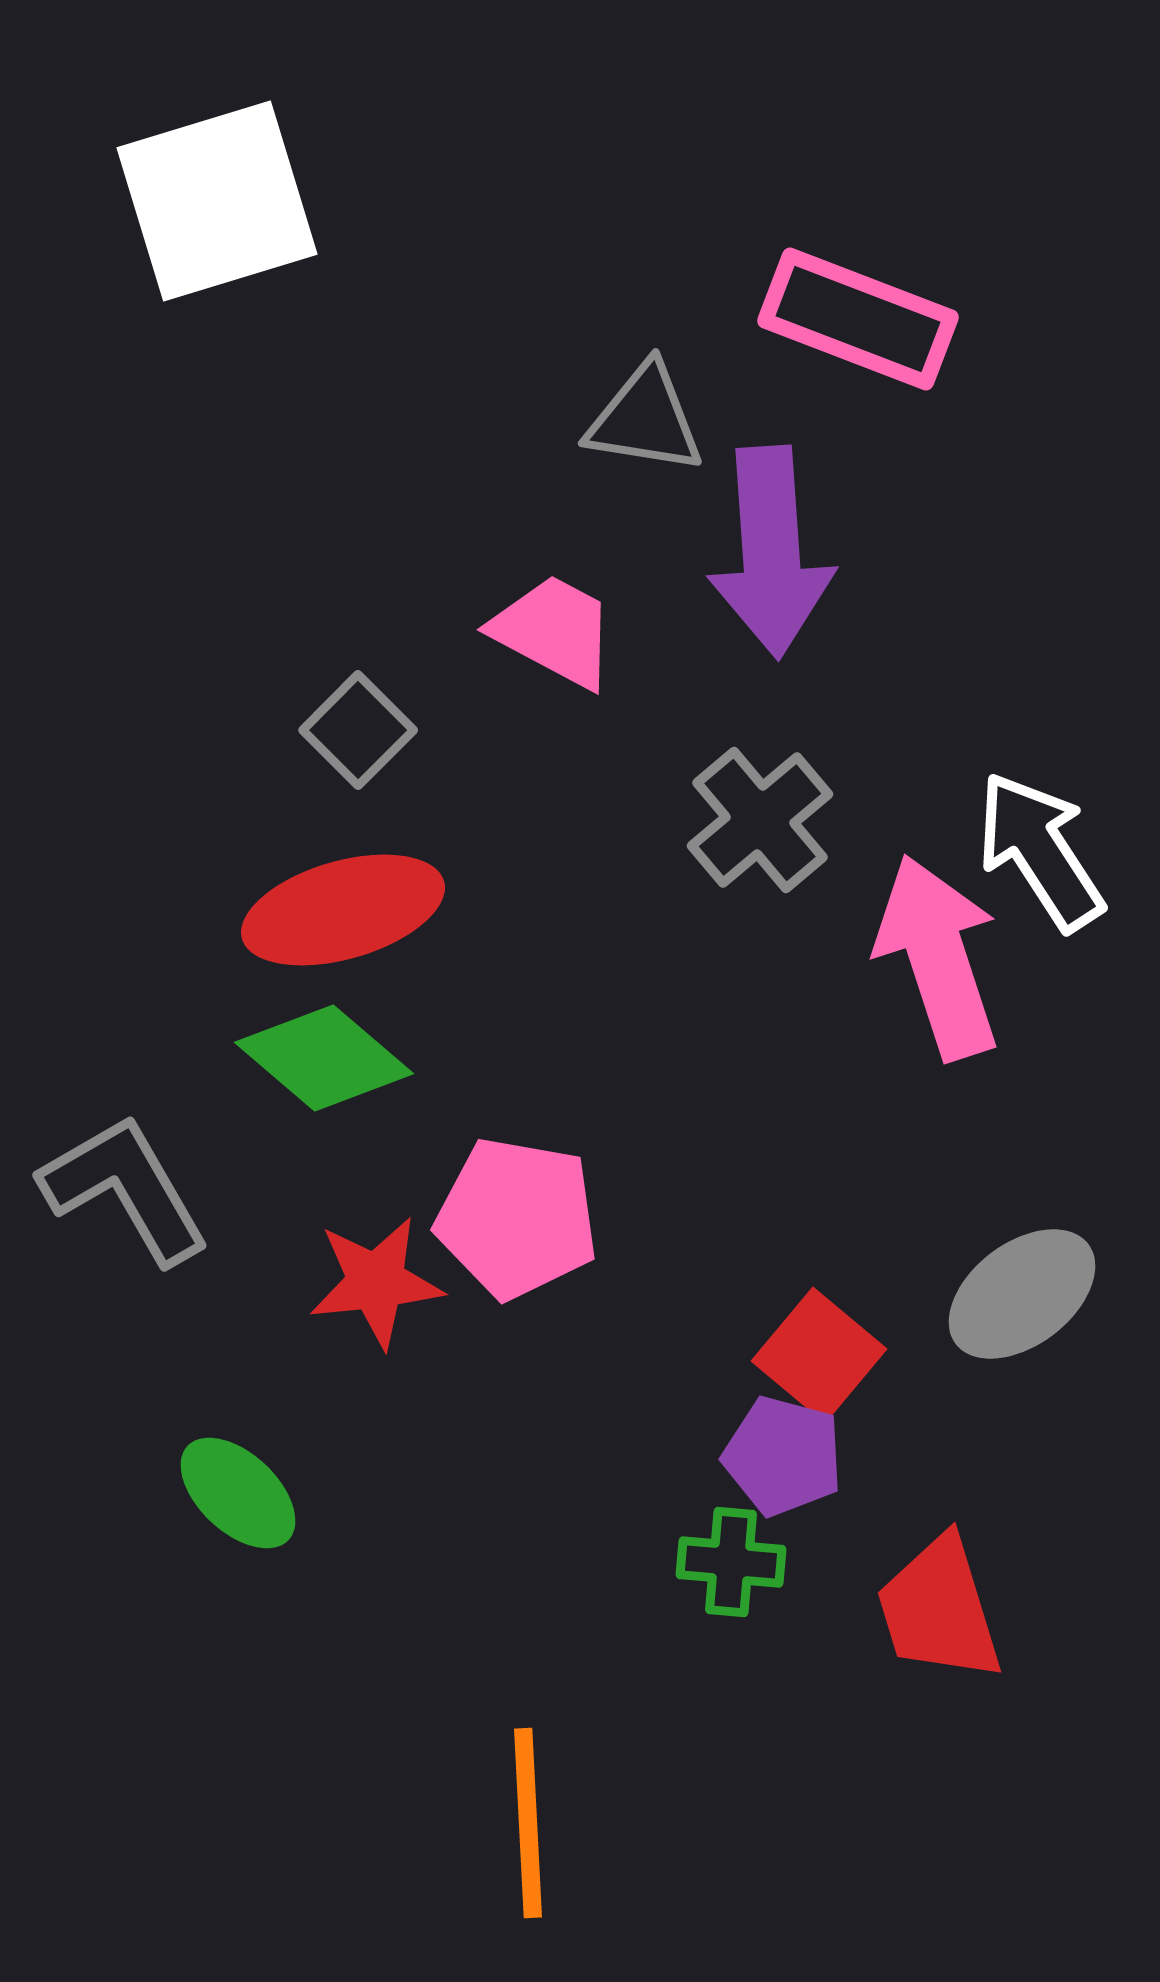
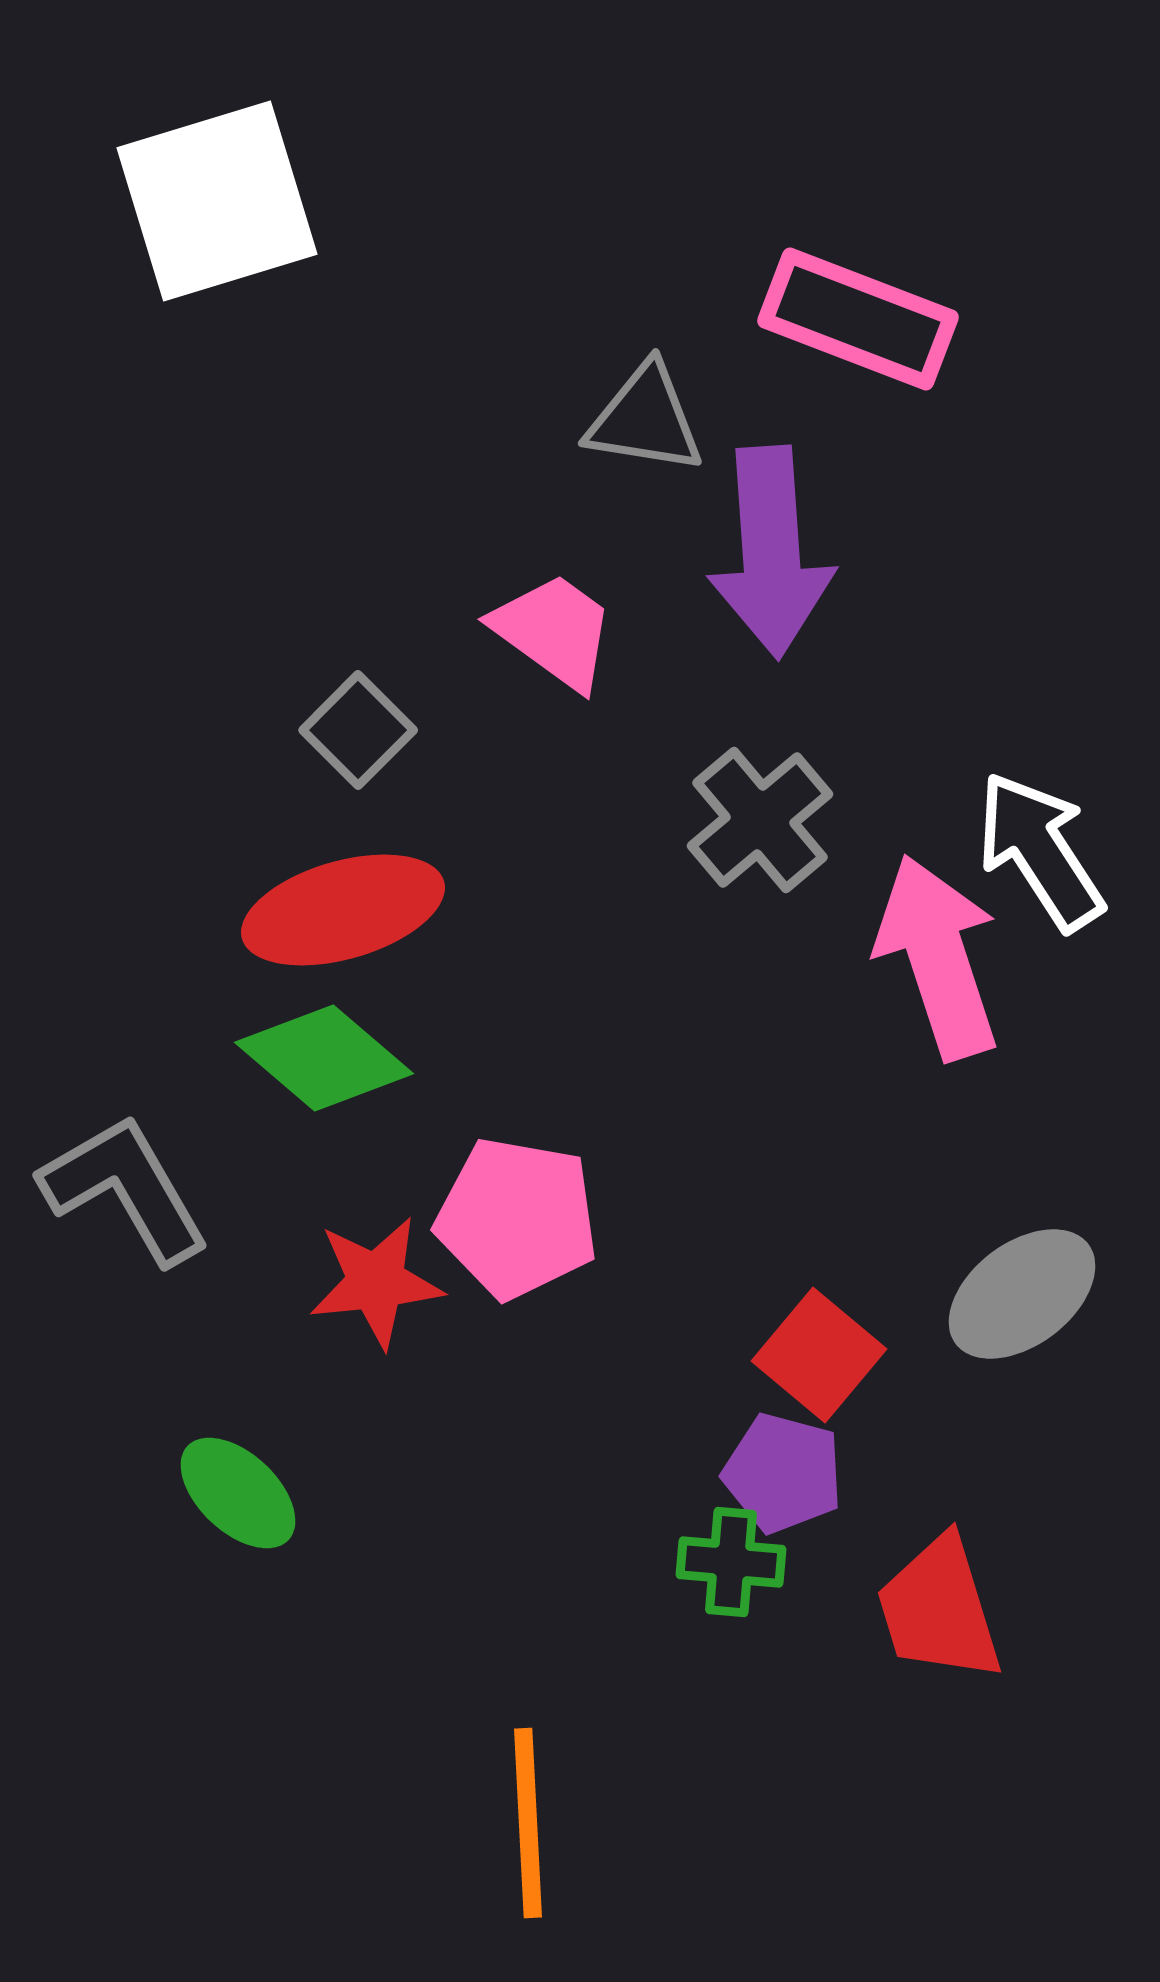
pink trapezoid: rotated 8 degrees clockwise
purple pentagon: moved 17 px down
